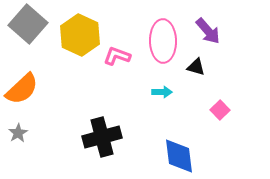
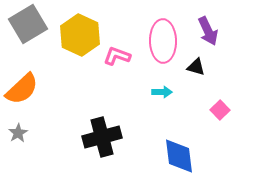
gray square: rotated 18 degrees clockwise
purple arrow: rotated 16 degrees clockwise
